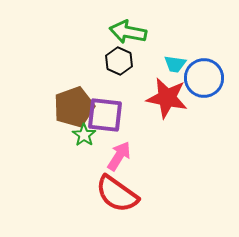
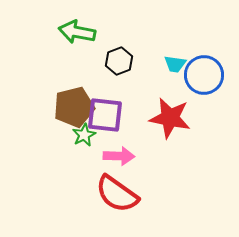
green arrow: moved 51 px left
black hexagon: rotated 16 degrees clockwise
blue circle: moved 3 px up
red star: moved 3 px right, 20 px down
brown pentagon: rotated 6 degrees clockwise
green star: rotated 10 degrees clockwise
pink arrow: rotated 60 degrees clockwise
